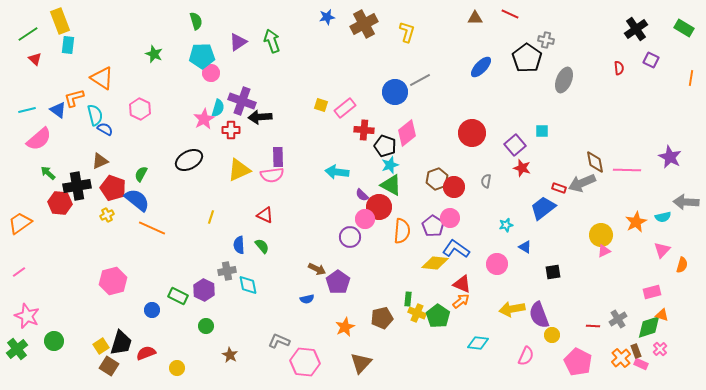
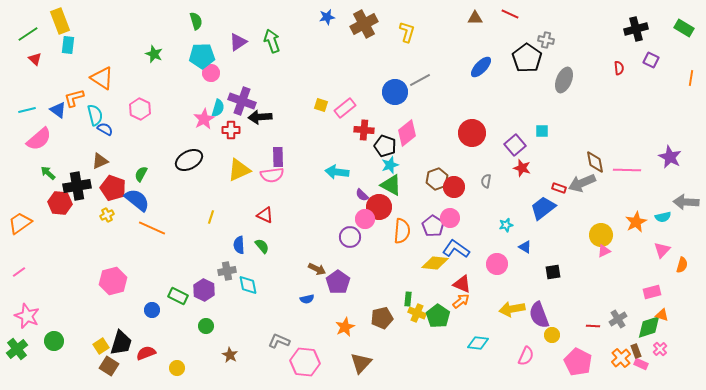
black cross at (636, 29): rotated 20 degrees clockwise
